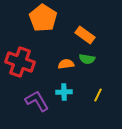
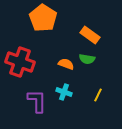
orange rectangle: moved 5 px right
orange semicircle: rotated 28 degrees clockwise
cyan cross: rotated 21 degrees clockwise
purple L-shape: rotated 30 degrees clockwise
